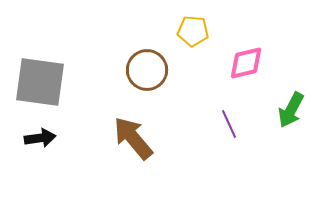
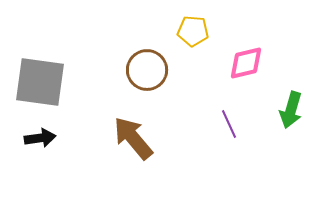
green arrow: rotated 12 degrees counterclockwise
